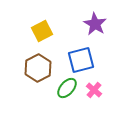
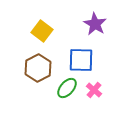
yellow square: rotated 25 degrees counterclockwise
blue square: rotated 16 degrees clockwise
